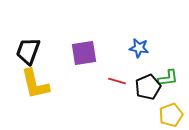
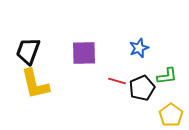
blue star: rotated 30 degrees counterclockwise
purple square: rotated 8 degrees clockwise
green L-shape: moved 1 px left, 2 px up
black pentagon: moved 6 px left, 1 px down
yellow pentagon: rotated 15 degrees counterclockwise
